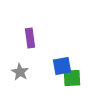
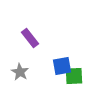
purple rectangle: rotated 30 degrees counterclockwise
green square: moved 2 px right, 2 px up
